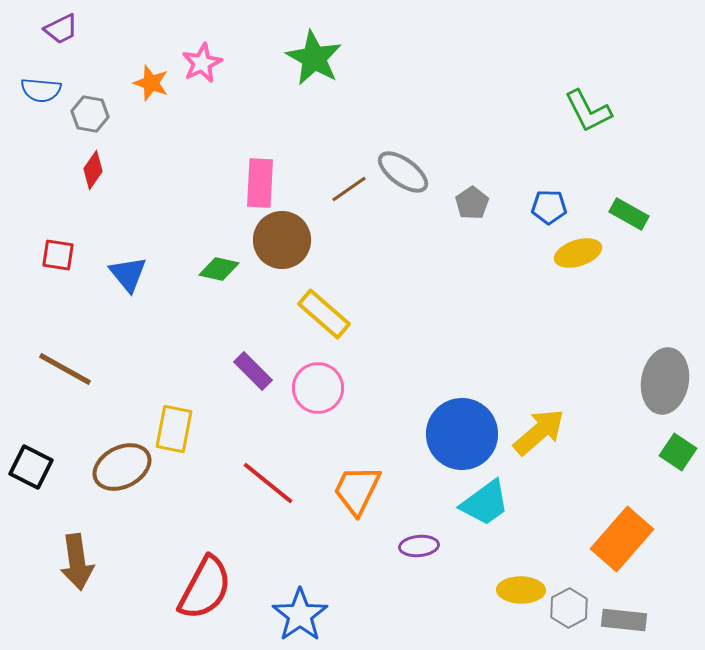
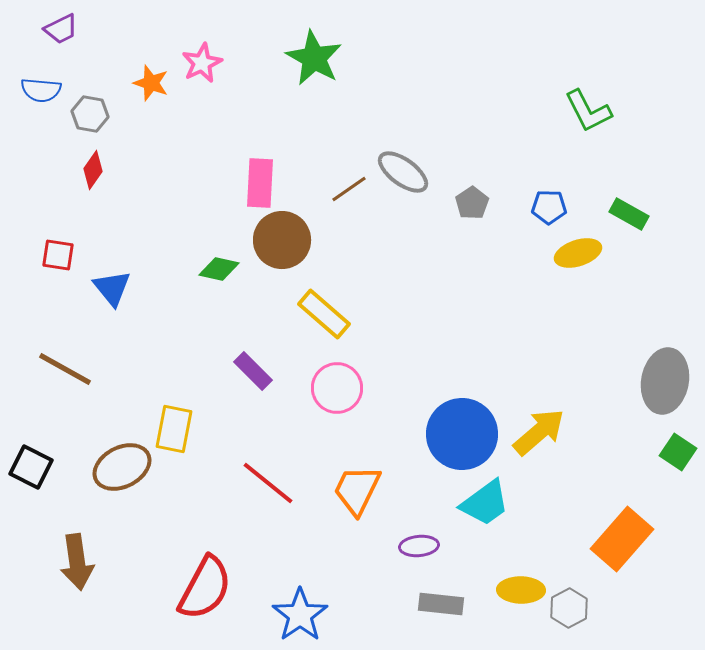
blue triangle at (128, 274): moved 16 px left, 14 px down
pink circle at (318, 388): moved 19 px right
gray rectangle at (624, 620): moved 183 px left, 16 px up
